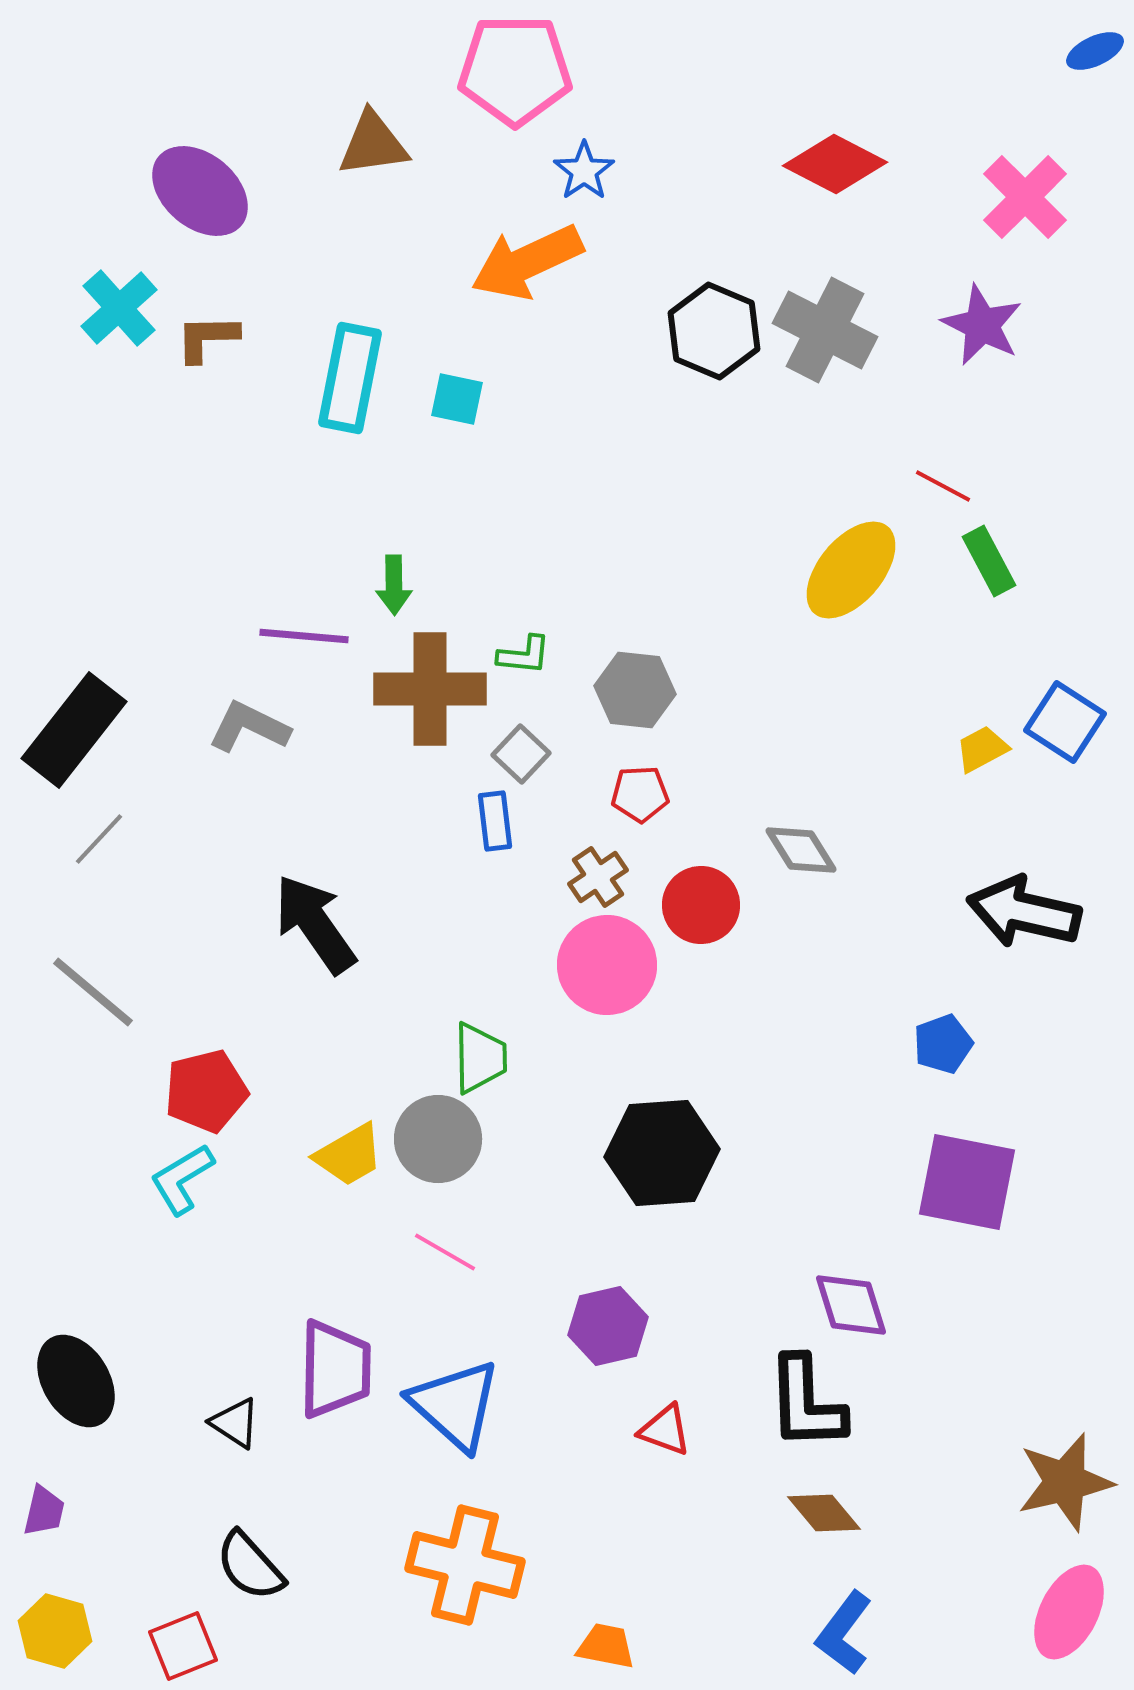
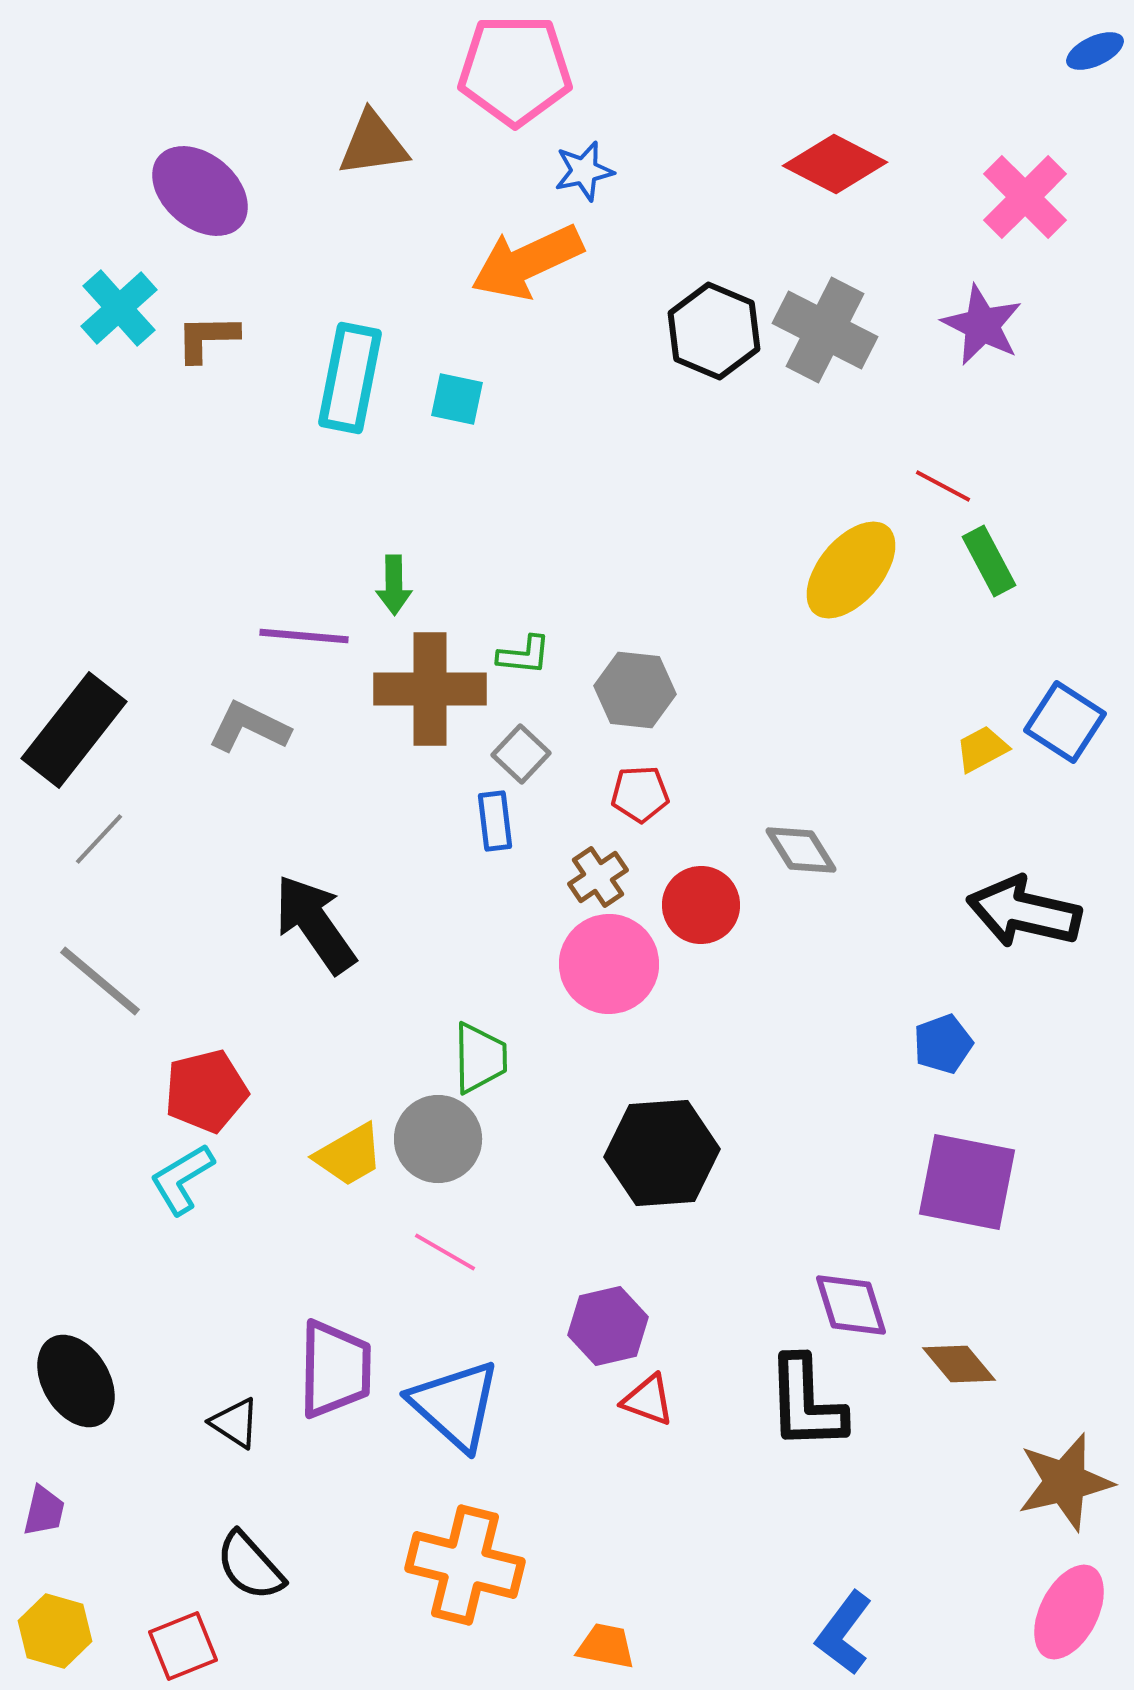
blue star at (584, 171): rotated 22 degrees clockwise
pink circle at (607, 965): moved 2 px right, 1 px up
gray line at (93, 992): moved 7 px right, 11 px up
red triangle at (665, 1430): moved 17 px left, 30 px up
brown diamond at (824, 1513): moved 135 px right, 149 px up
